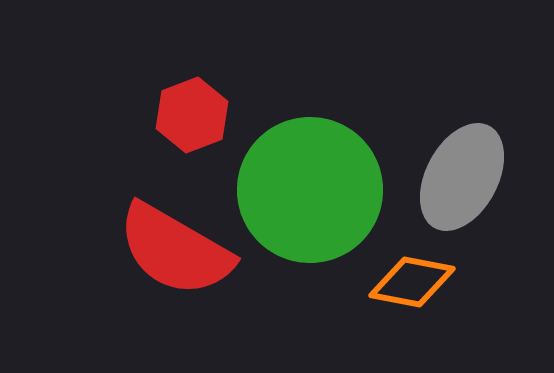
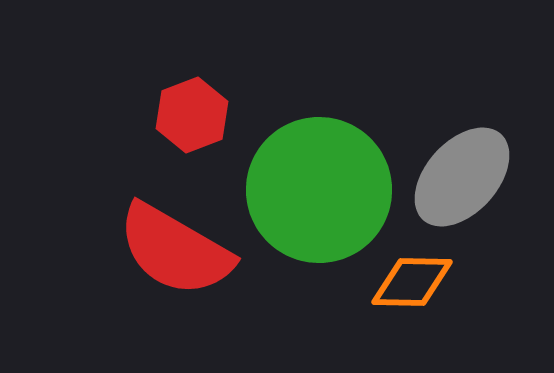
gray ellipse: rotated 14 degrees clockwise
green circle: moved 9 px right
orange diamond: rotated 10 degrees counterclockwise
